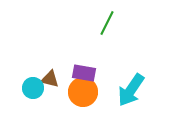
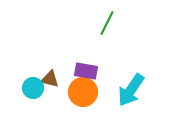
purple rectangle: moved 2 px right, 2 px up
